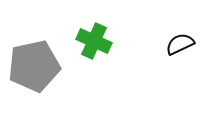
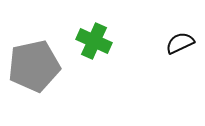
black semicircle: moved 1 px up
